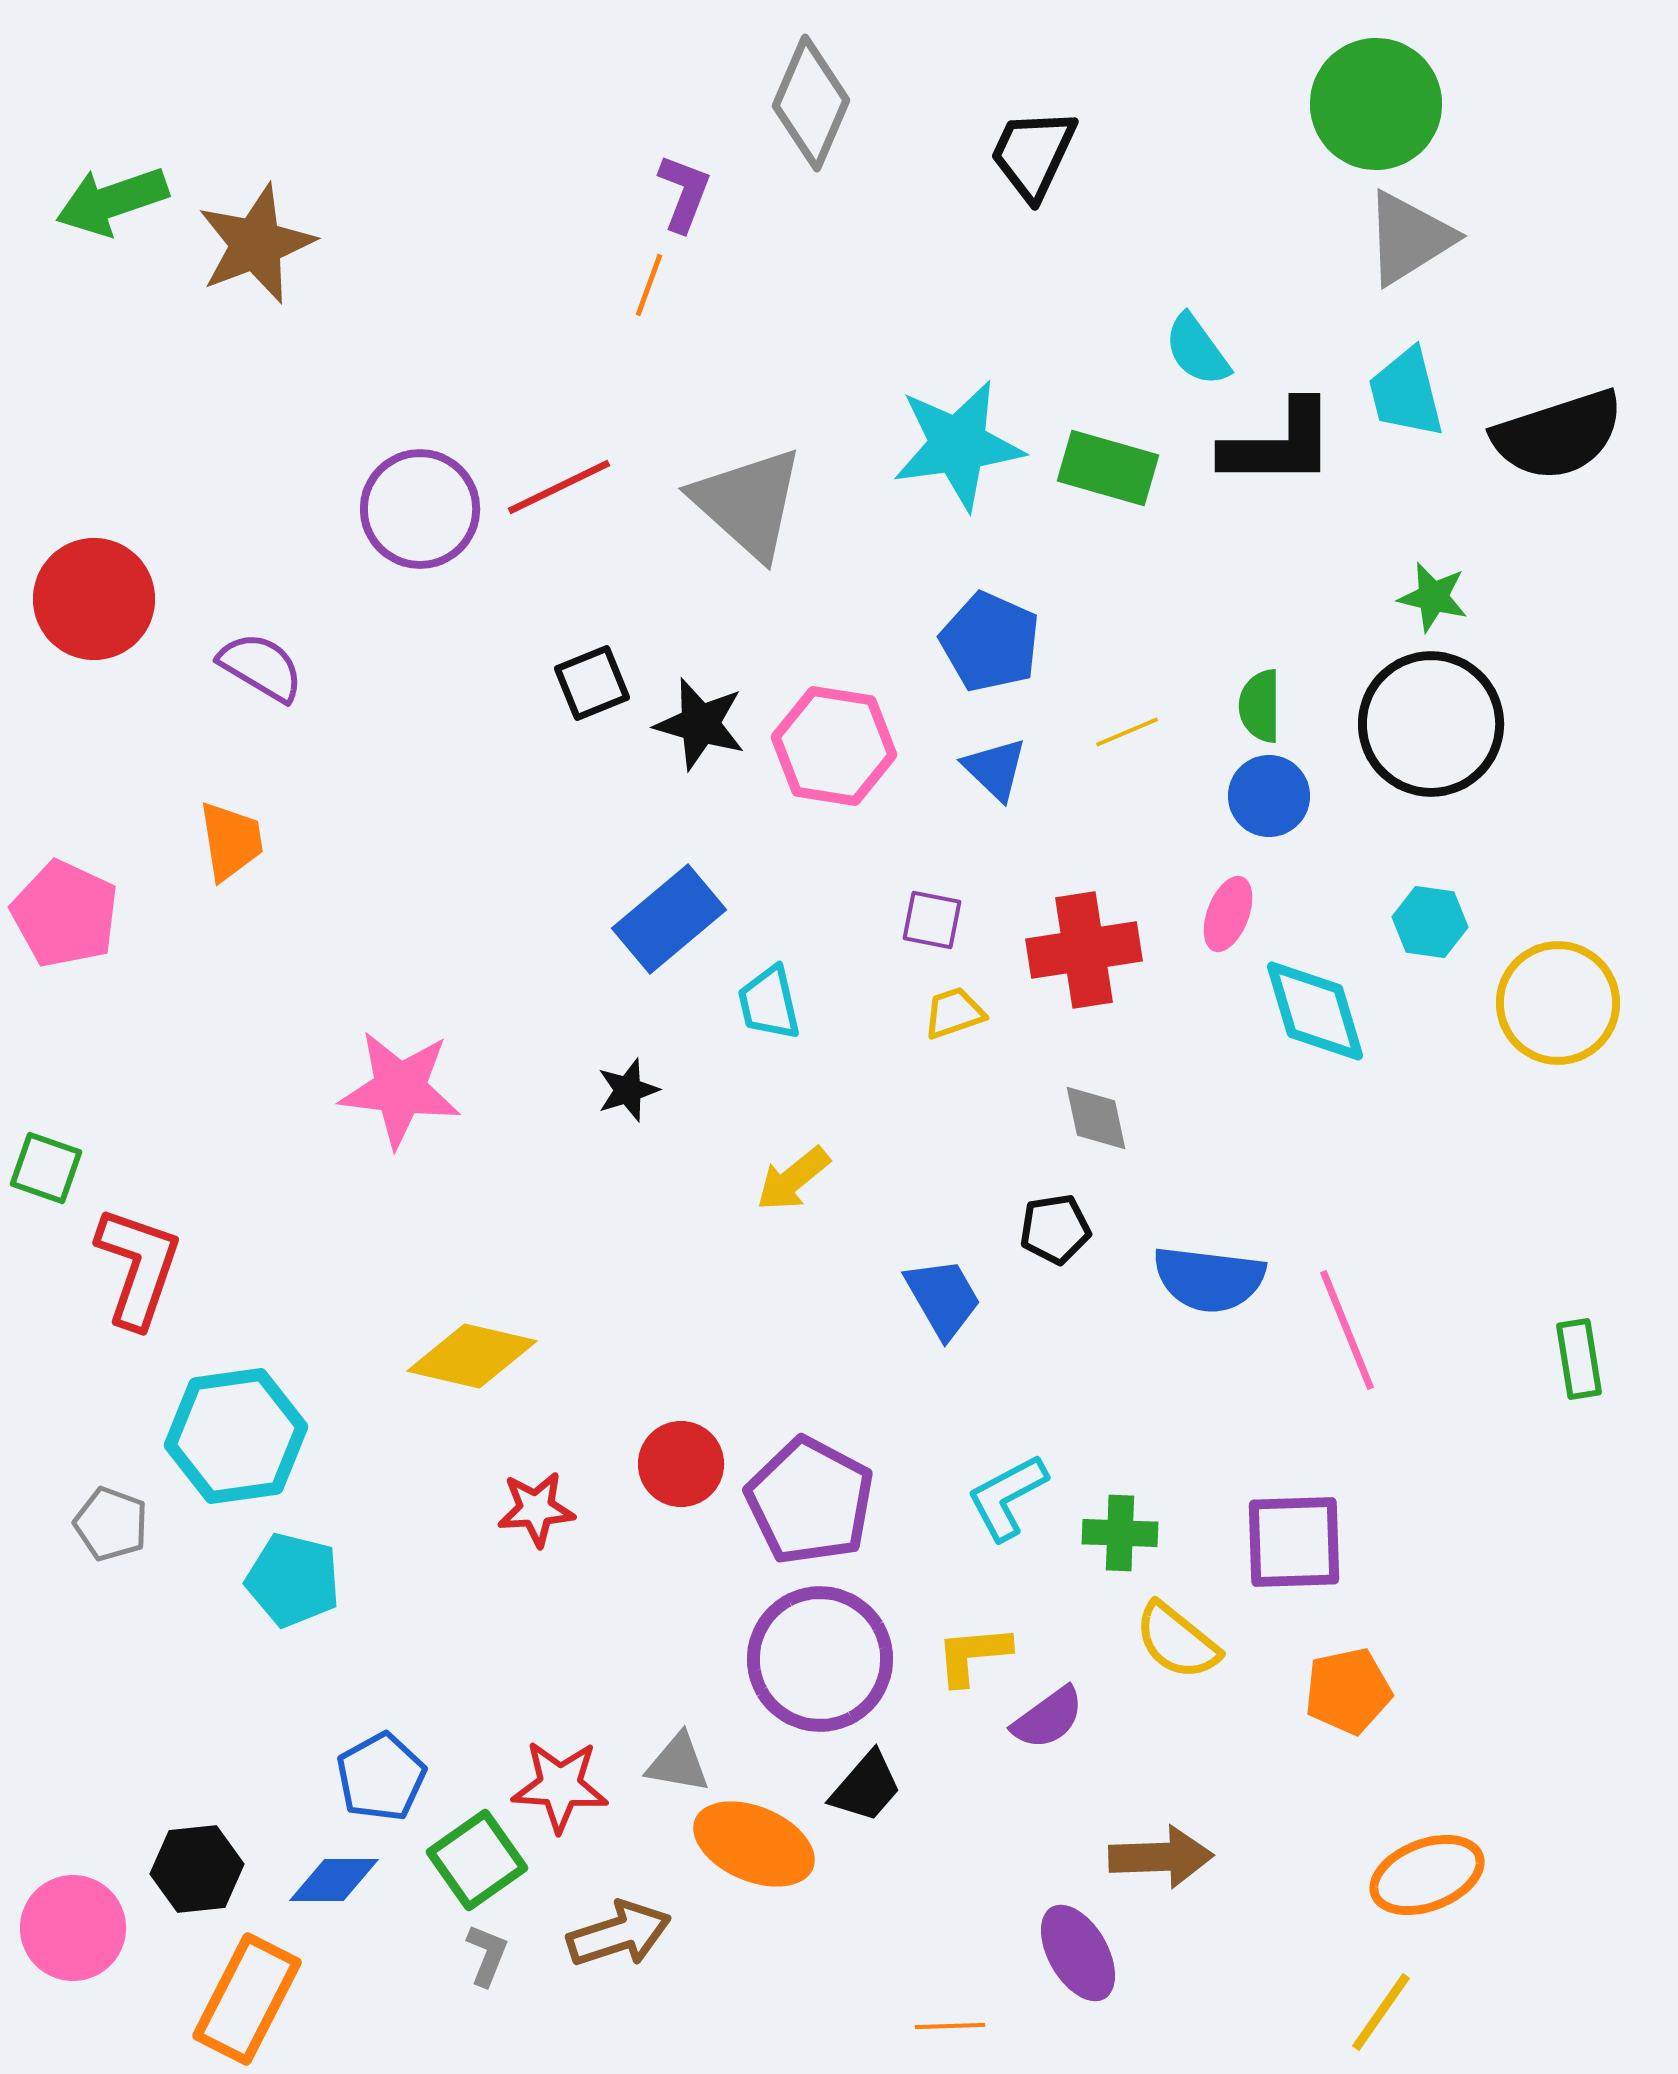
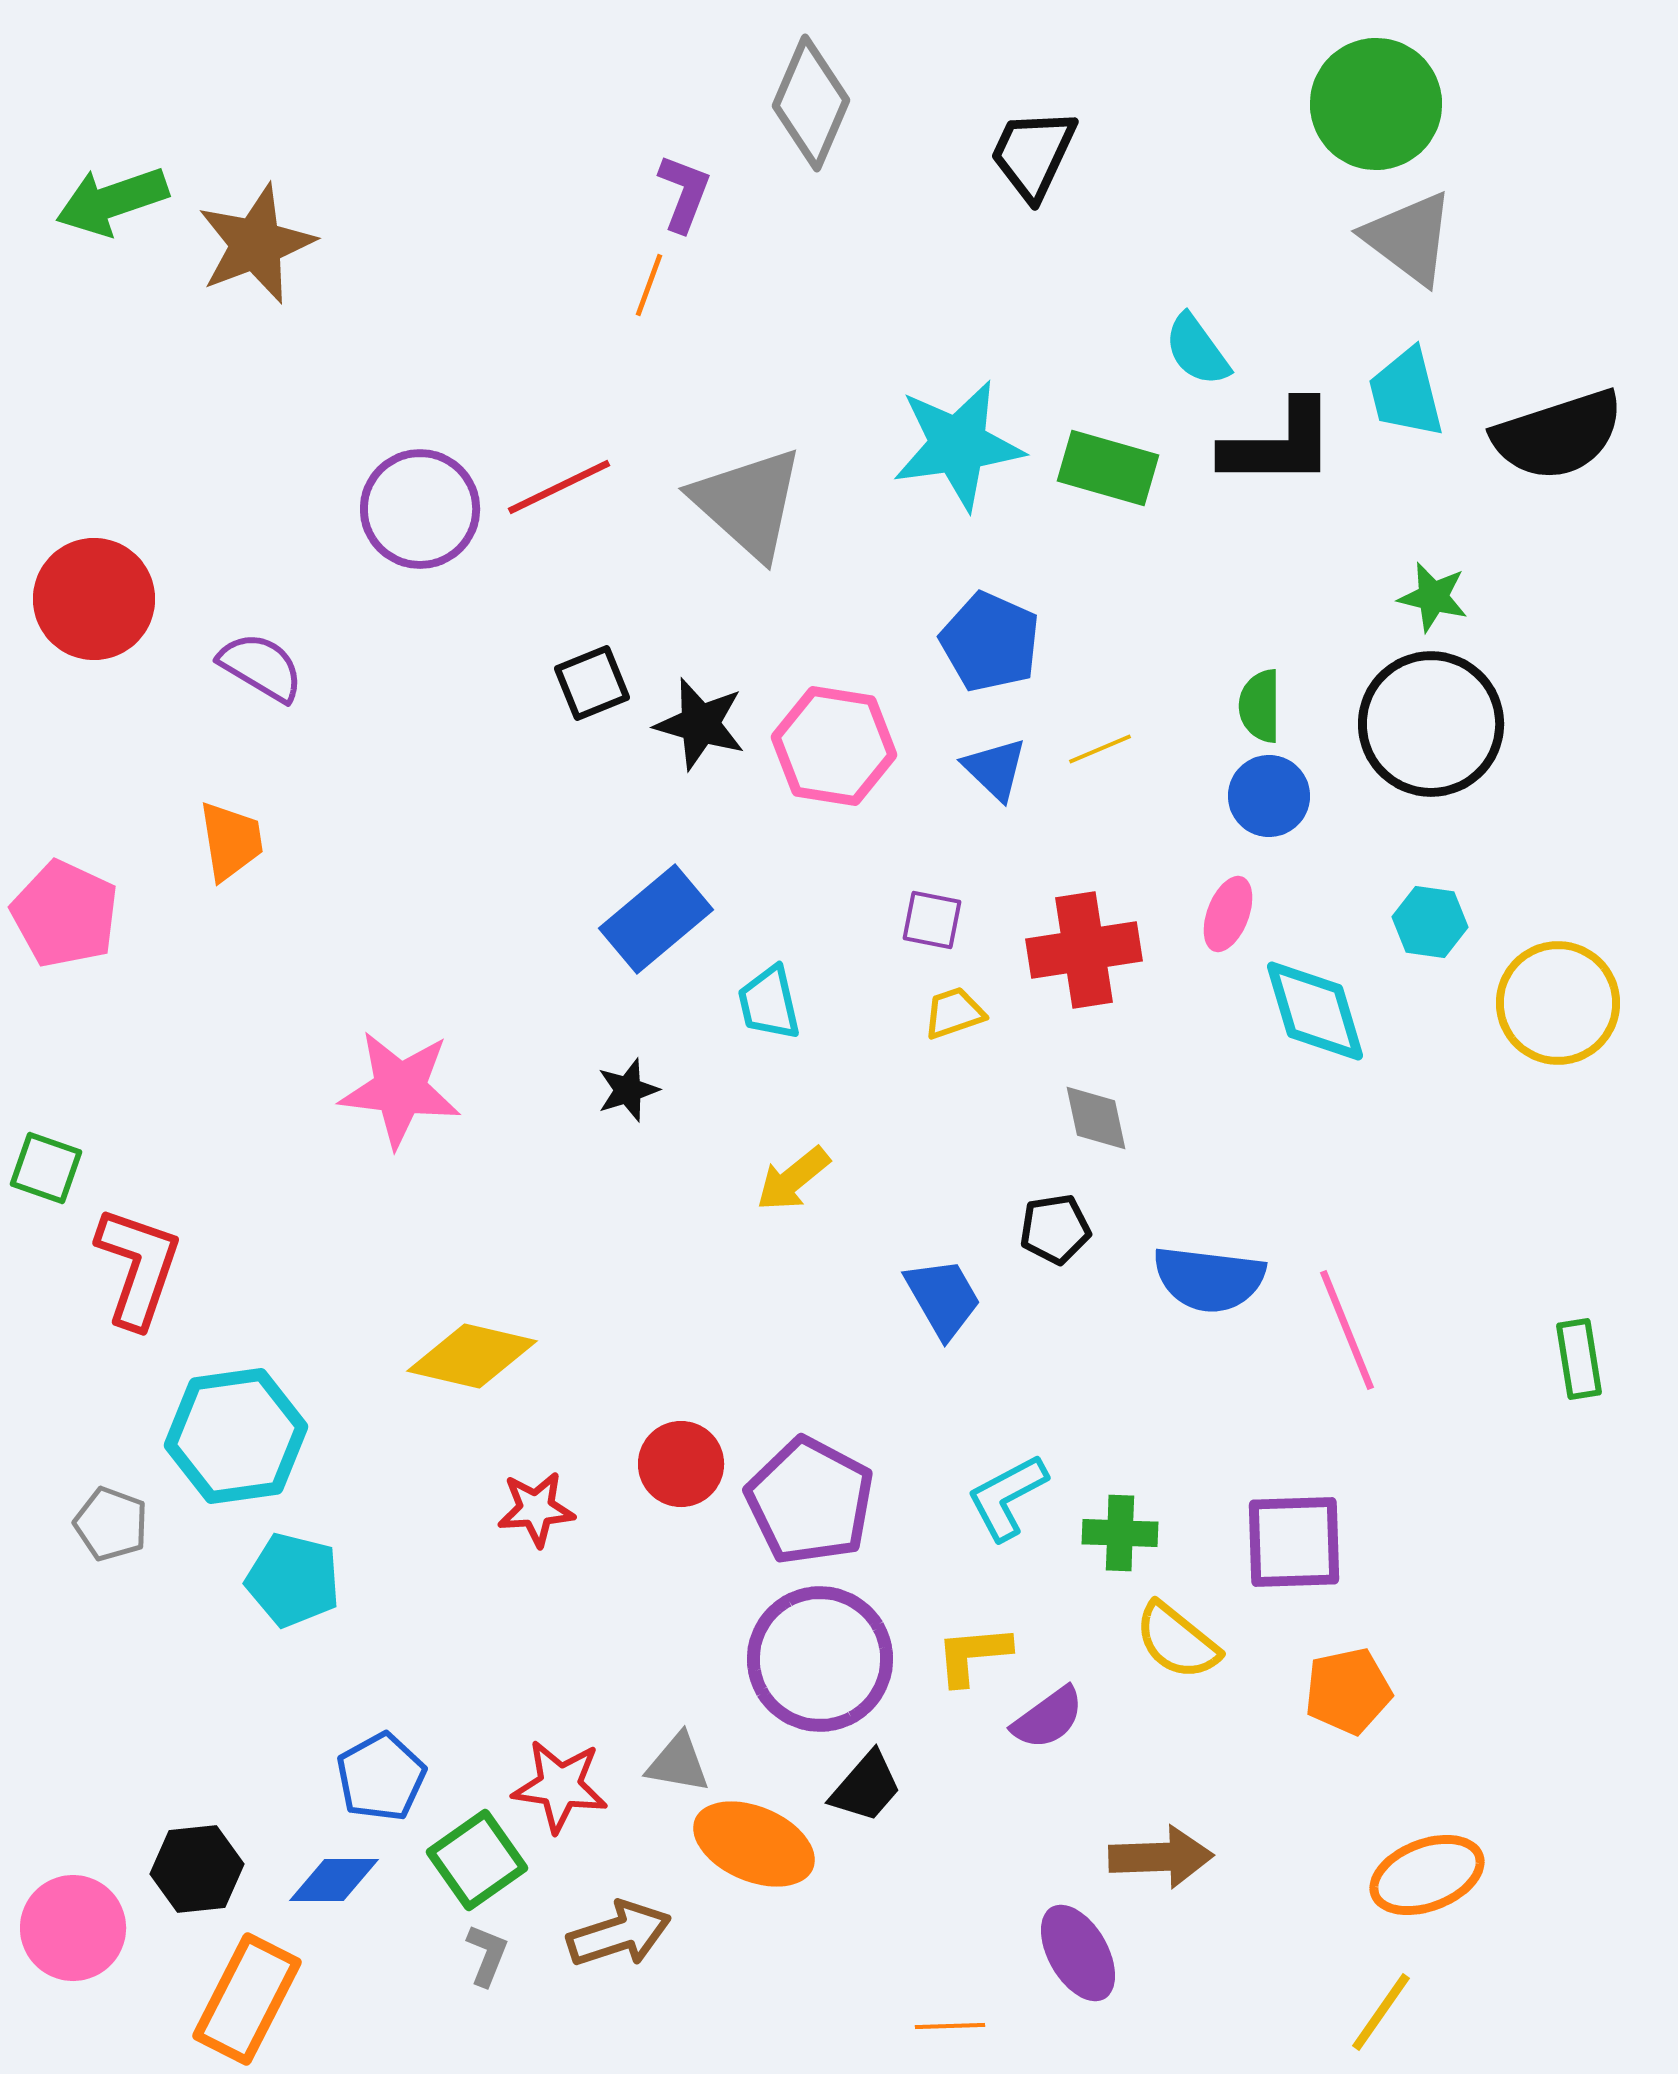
gray triangle at (1409, 238): rotated 51 degrees counterclockwise
yellow line at (1127, 732): moved 27 px left, 17 px down
blue rectangle at (669, 919): moved 13 px left
red star at (560, 1786): rotated 4 degrees clockwise
